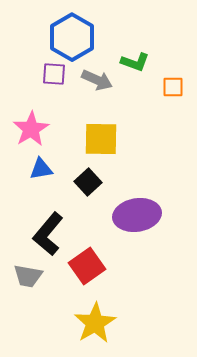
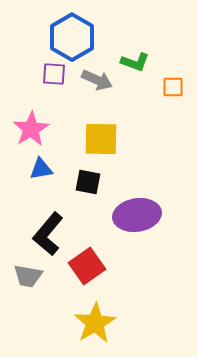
black square: rotated 36 degrees counterclockwise
